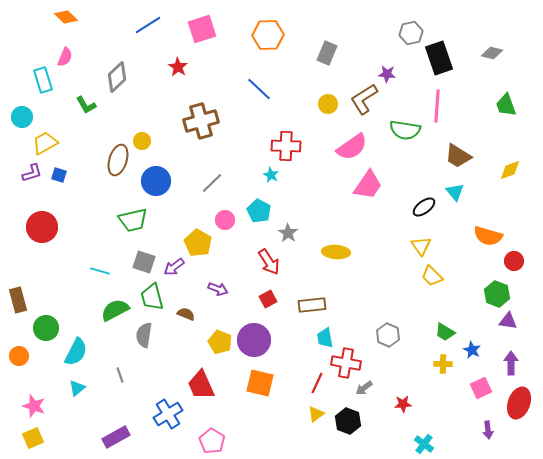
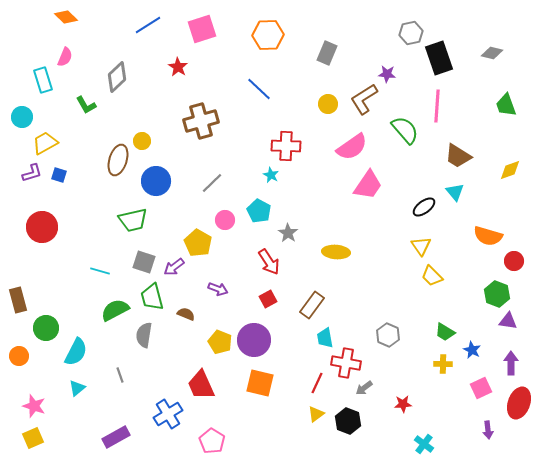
green semicircle at (405, 130): rotated 140 degrees counterclockwise
brown rectangle at (312, 305): rotated 48 degrees counterclockwise
